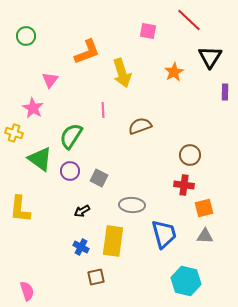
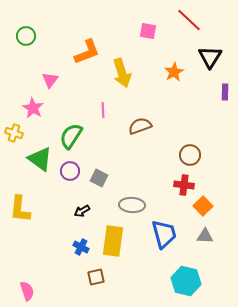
orange square: moved 1 px left, 2 px up; rotated 30 degrees counterclockwise
